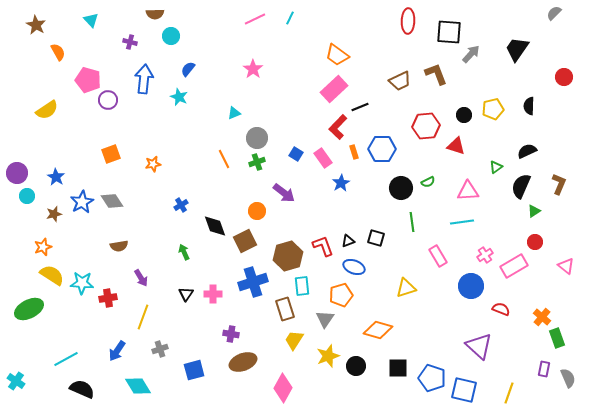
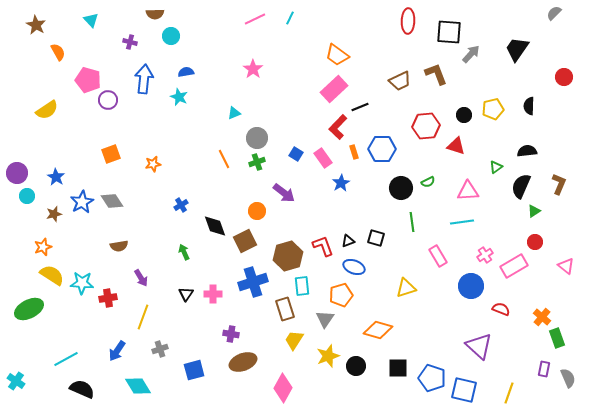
blue semicircle at (188, 69): moved 2 px left, 3 px down; rotated 42 degrees clockwise
black semicircle at (527, 151): rotated 18 degrees clockwise
